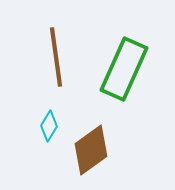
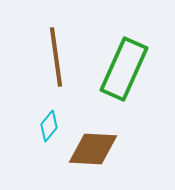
cyan diamond: rotated 8 degrees clockwise
brown diamond: moved 2 px right, 1 px up; rotated 39 degrees clockwise
